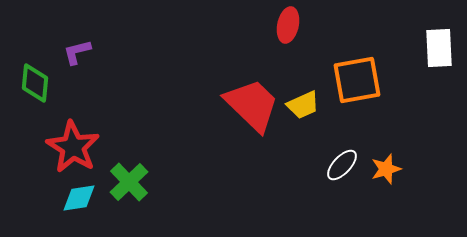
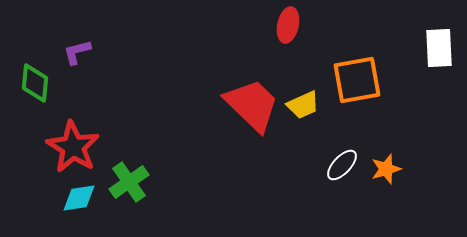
green cross: rotated 9 degrees clockwise
